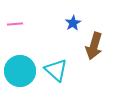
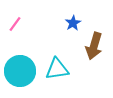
pink line: rotated 49 degrees counterclockwise
cyan triangle: moved 1 px right, 1 px up; rotated 50 degrees counterclockwise
